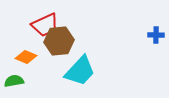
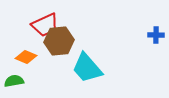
cyan trapezoid: moved 7 px right, 3 px up; rotated 96 degrees clockwise
